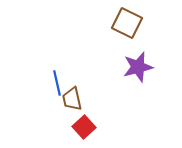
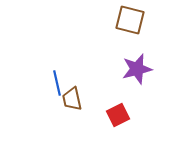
brown square: moved 3 px right, 3 px up; rotated 12 degrees counterclockwise
purple star: moved 1 px left, 2 px down
red square: moved 34 px right, 12 px up; rotated 15 degrees clockwise
